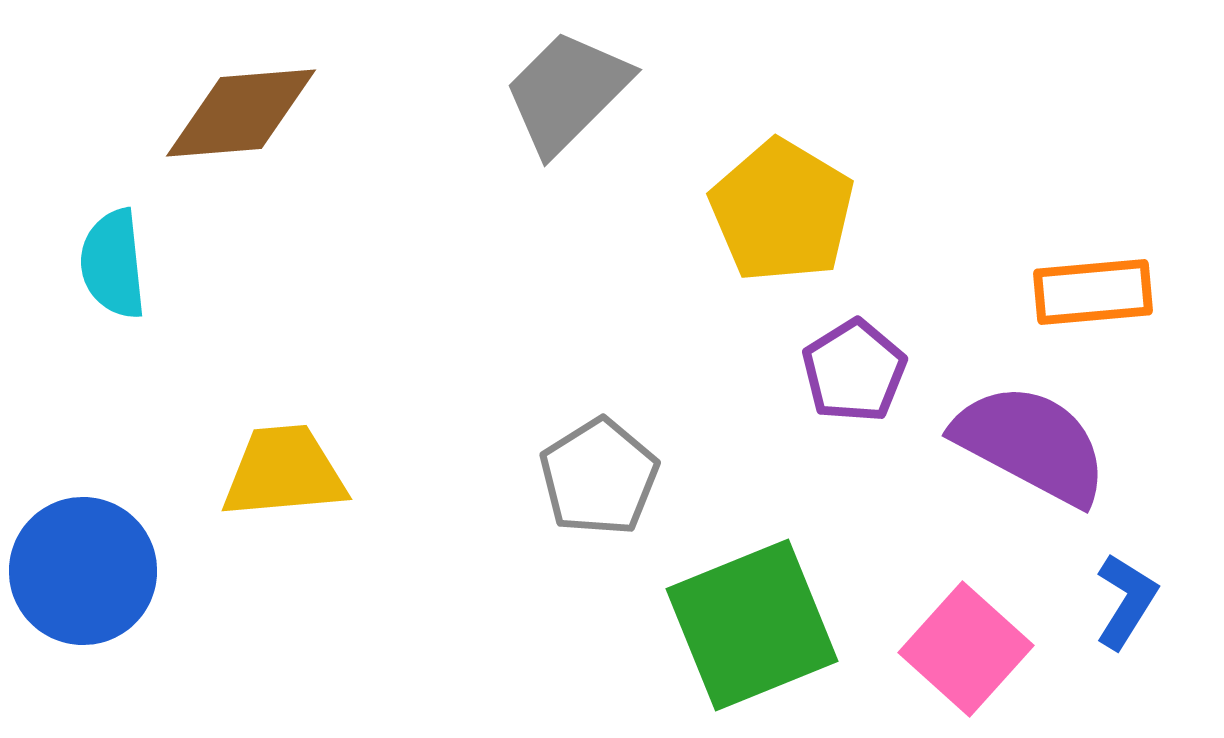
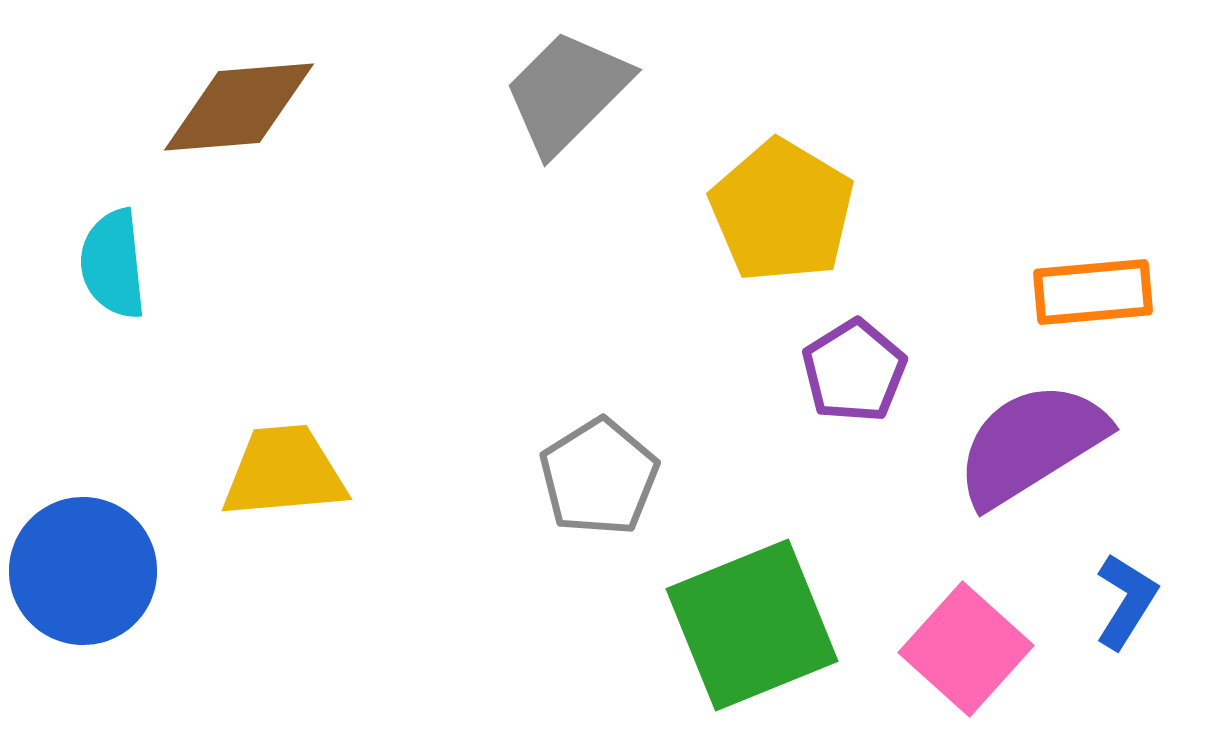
brown diamond: moved 2 px left, 6 px up
purple semicircle: rotated 60 degrees counterclockwise
